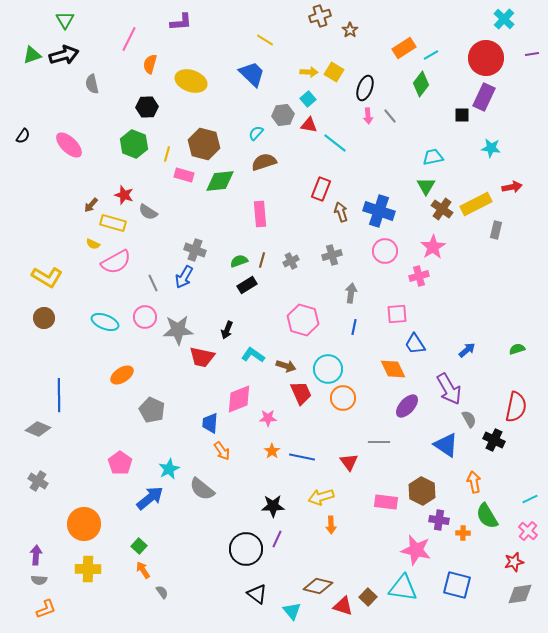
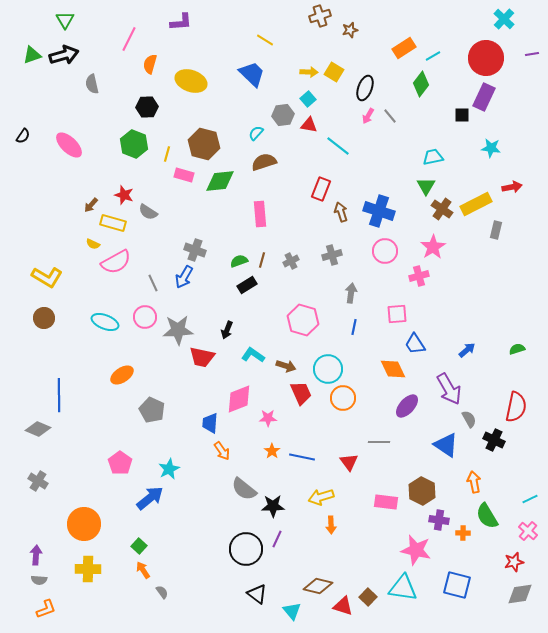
brown star at (350, 30): rotated 21 degrees clockwise
cyan line at (431, 55): moved 2 px right, 1 px down
pink arrow at (368, 116): rotated 35 degrees clockwise
cyan line at (335, 143): moved 3 px right, 3 px down
gray semicircle at (202, 489): moved 42 px right
